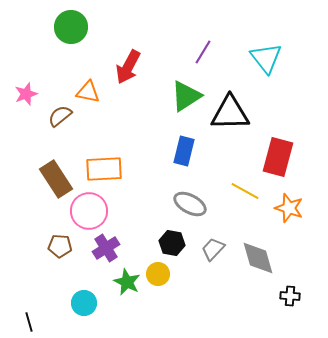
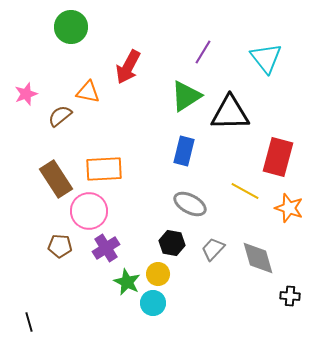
cyan circle: moved 69 px right
